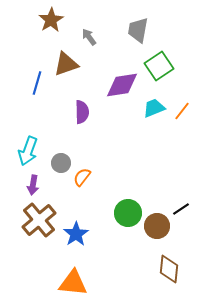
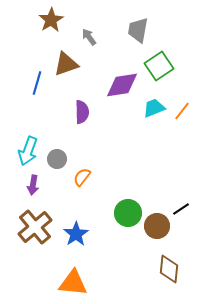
gray circle: moved 4 px left, 4 px up
brown cross: moved 4 px left, 7 px down
